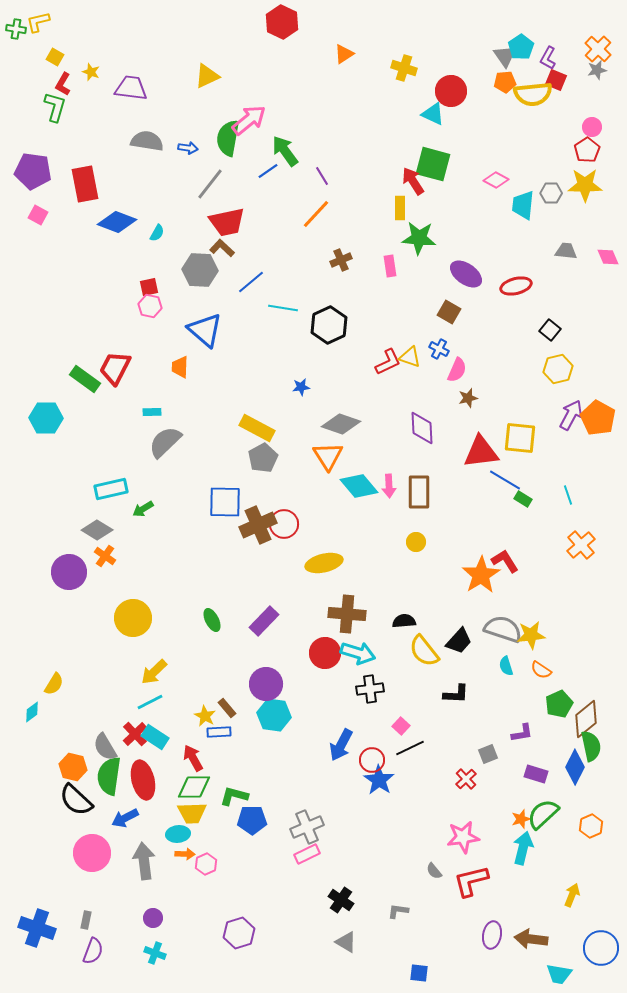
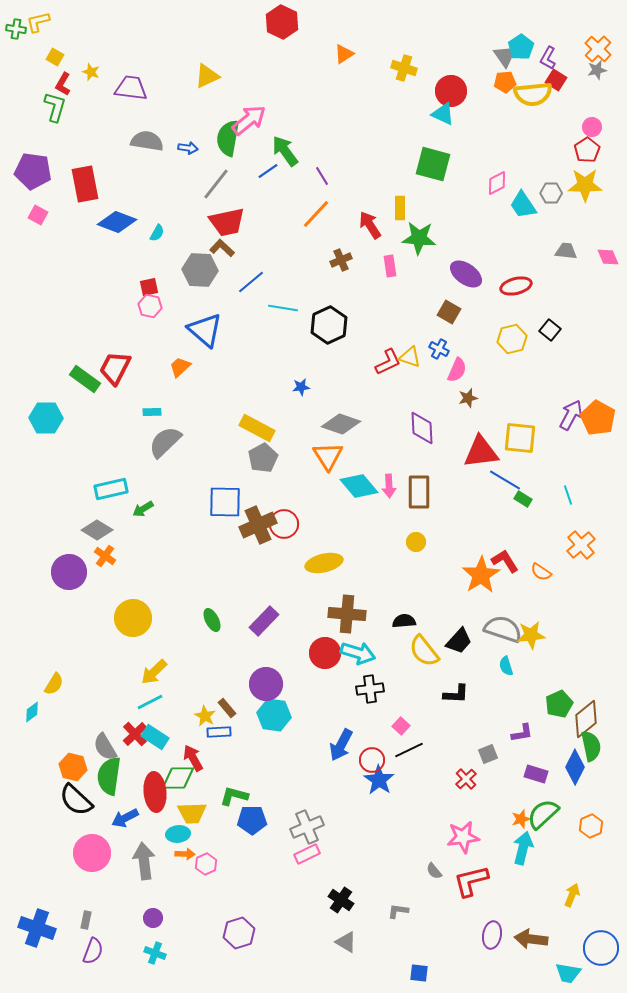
red square at (556, 80): rotated 10 degrees clockwise
cyan triangle at (433, 114): moved 10 px right
pink diamond at (496, 180): moved 1 px right, 3 px down; rotated 55 degrees counterclockwise
red arrow at (413, 181): moved 43 px left, 44 px down
gray line at (210, 184): moved 6 px right
cyan trapezoid at (523, 205): rotated 40 degrees counterclockwise
orange trapezoid at (180, 367): rotated 45 degrees clockwise
yellow hexagon at (558, 369): moved 46 px left, 30 px up
orange semicircle at (541, 670): moved 98 px up
black line at (410, 748): moved 1 px left, 2 px down
red ellipse at (143, 780): moved 12 px right, 12 px down; rotated 9 degrees clockwise
green diamond at (194, 787): moved 16 px left, 9 px up
cyan trapezoid at (559, 974): moved 9 px right, 1 px up
